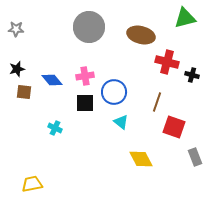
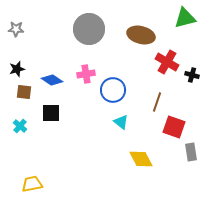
gray circle: moved 2 px down
red cross: rotated 15 degrees clockwise
pink cross: moved 1 px right, 2 px up
blue diamond: rotated 15 degrees counterclockwise
blue circle: moved 1 px left, 2 px up
black square: moved 34 px left, 10 px down
cyan cross: moved 35 px left, 2 px up; rotated 16 degrees clockwise
gray rectangle: moved 4 px left, 5 px up; rotated 12 degrees clockwise
